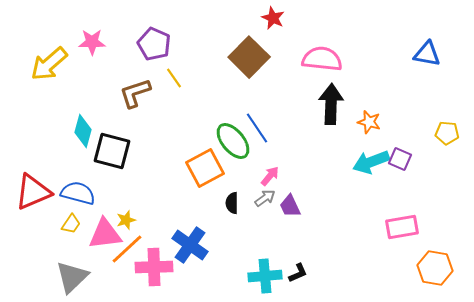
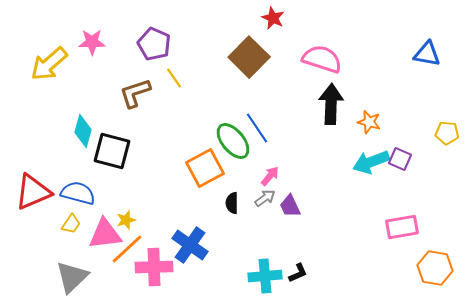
pink semicircle: rotated 12 degrees clockwise
